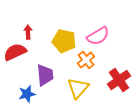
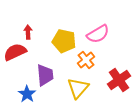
pink semicircle: moved 2 px up
blue star: rotated 24 degrees counterclockwise
